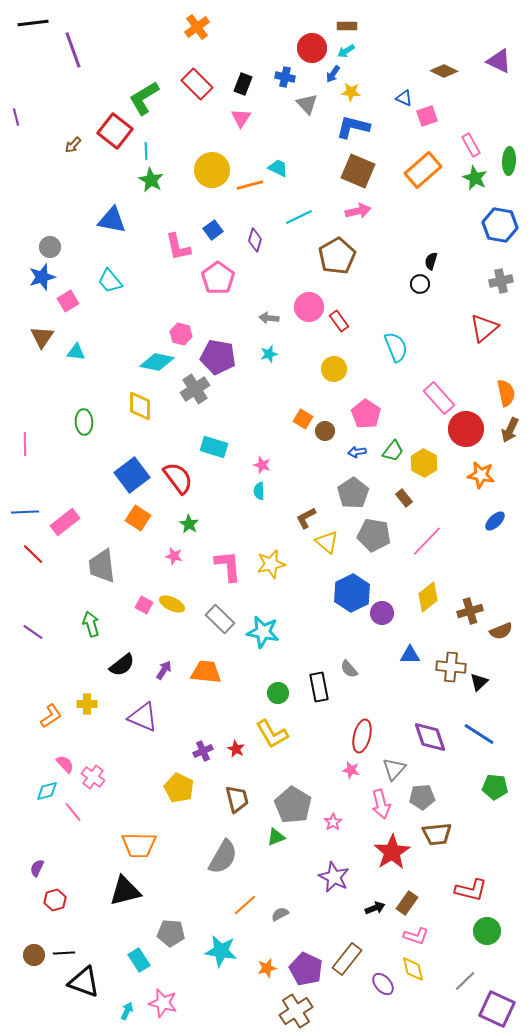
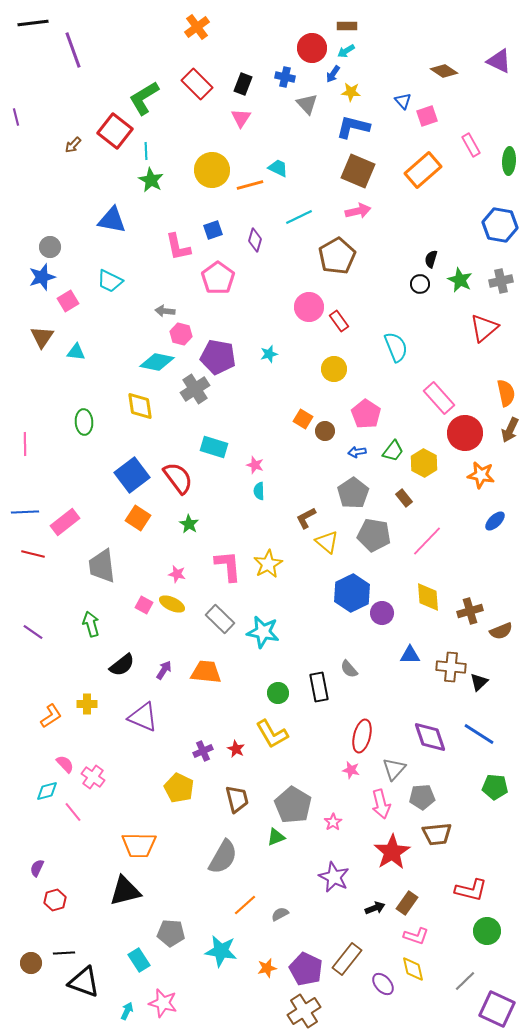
brown diamond at (444, 71): rotated 8 degrees clockwise
blue triangle at (404, 98): moved 1 px left, 3 px down; rotated 24 degrees clockwise
green star at (475, 178): moved 15 px left, 102 px down
blue square at (213, 230): rotated 18 degrees clockwise
black semicircle at (431, 261): moved 2 px up
cyan trapezoid at (110, 281): rotated 24 degrees counterclockwise
gray arrow at (269, 318): moved 104 px left, 7 px up
yellow diamond at (140, 406): rotated 8 degrees counterclockwise
red circle at (466, 429): moved 1 px left, 4 px down
pink star at (262, 465): moved 7 px left
red line at (33, 554): rotated 30 degrees counterclockwise
pink star at (174, 556): moved 3 px right, 18 px down
yellow star at (271, 564): moved 3 px left; rotated 16 degrees counterclockwise
yellow diamond at (428, 597): rotated 56 degrees counterclockwise
brown circle at (34, 955): moved 3 px left, 8 px down
brown cross at (296, 1011): moved 8 px right
